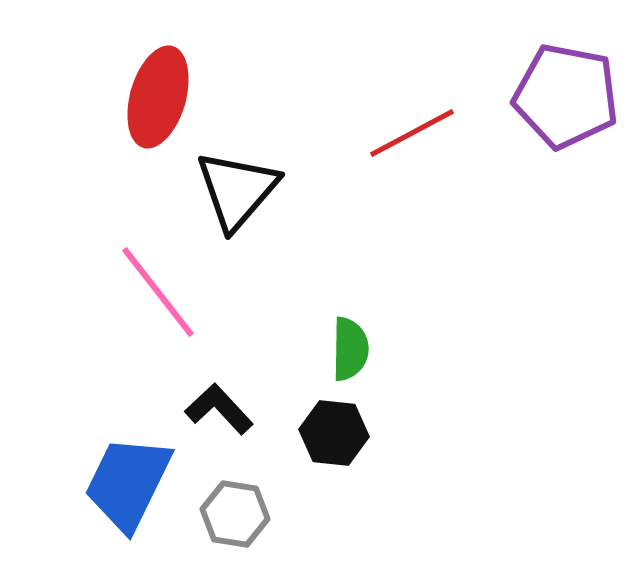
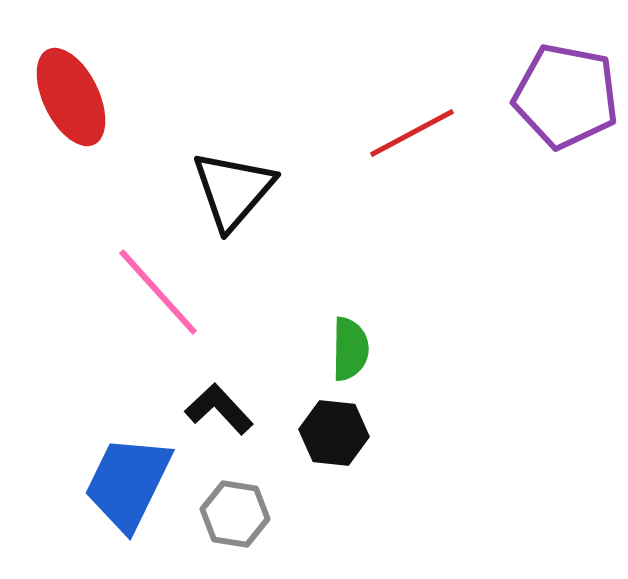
red ellipse: moved 87 px left; rotated 42 degrees counterclockwise
black triangle: moved 4 px left
pink line: rotated 4 degrees counterclockwise
